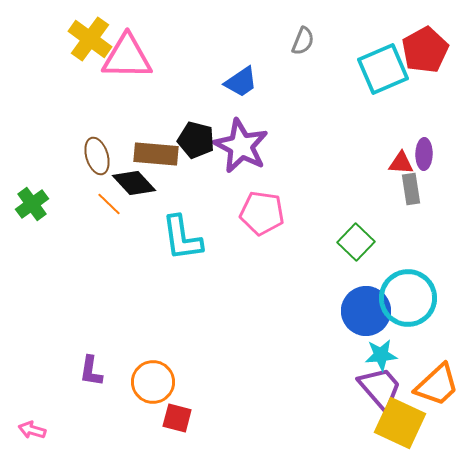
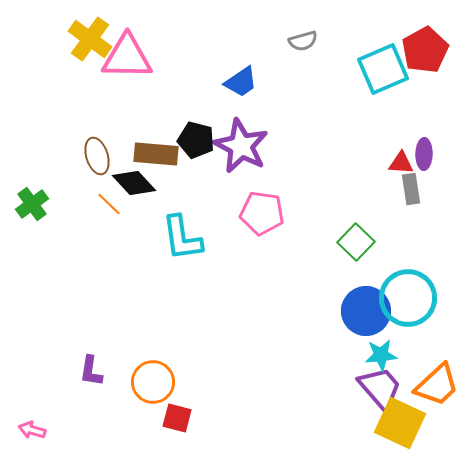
gray semicircle: rotated 52 degrees clockwise
